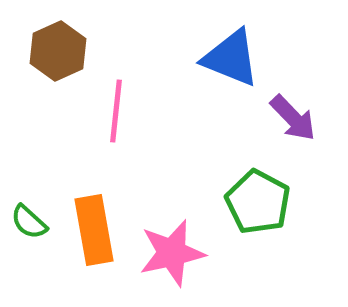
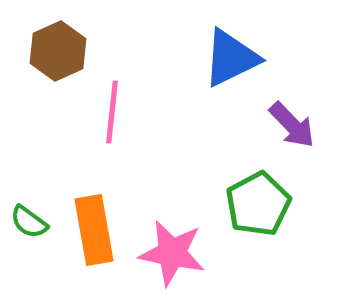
blue triangle: rotated 48 degrees counterclockwise
pink line: moved 4 px left, 1 px down
purple arrow: moved 1 px left, 7 px down
green pentagon: moved 2 px down; rotated 16 degrees clockwise
green semicircle: rotated 6 degrees counterclockwise
pink star: rotated 24 degrees clockwise
